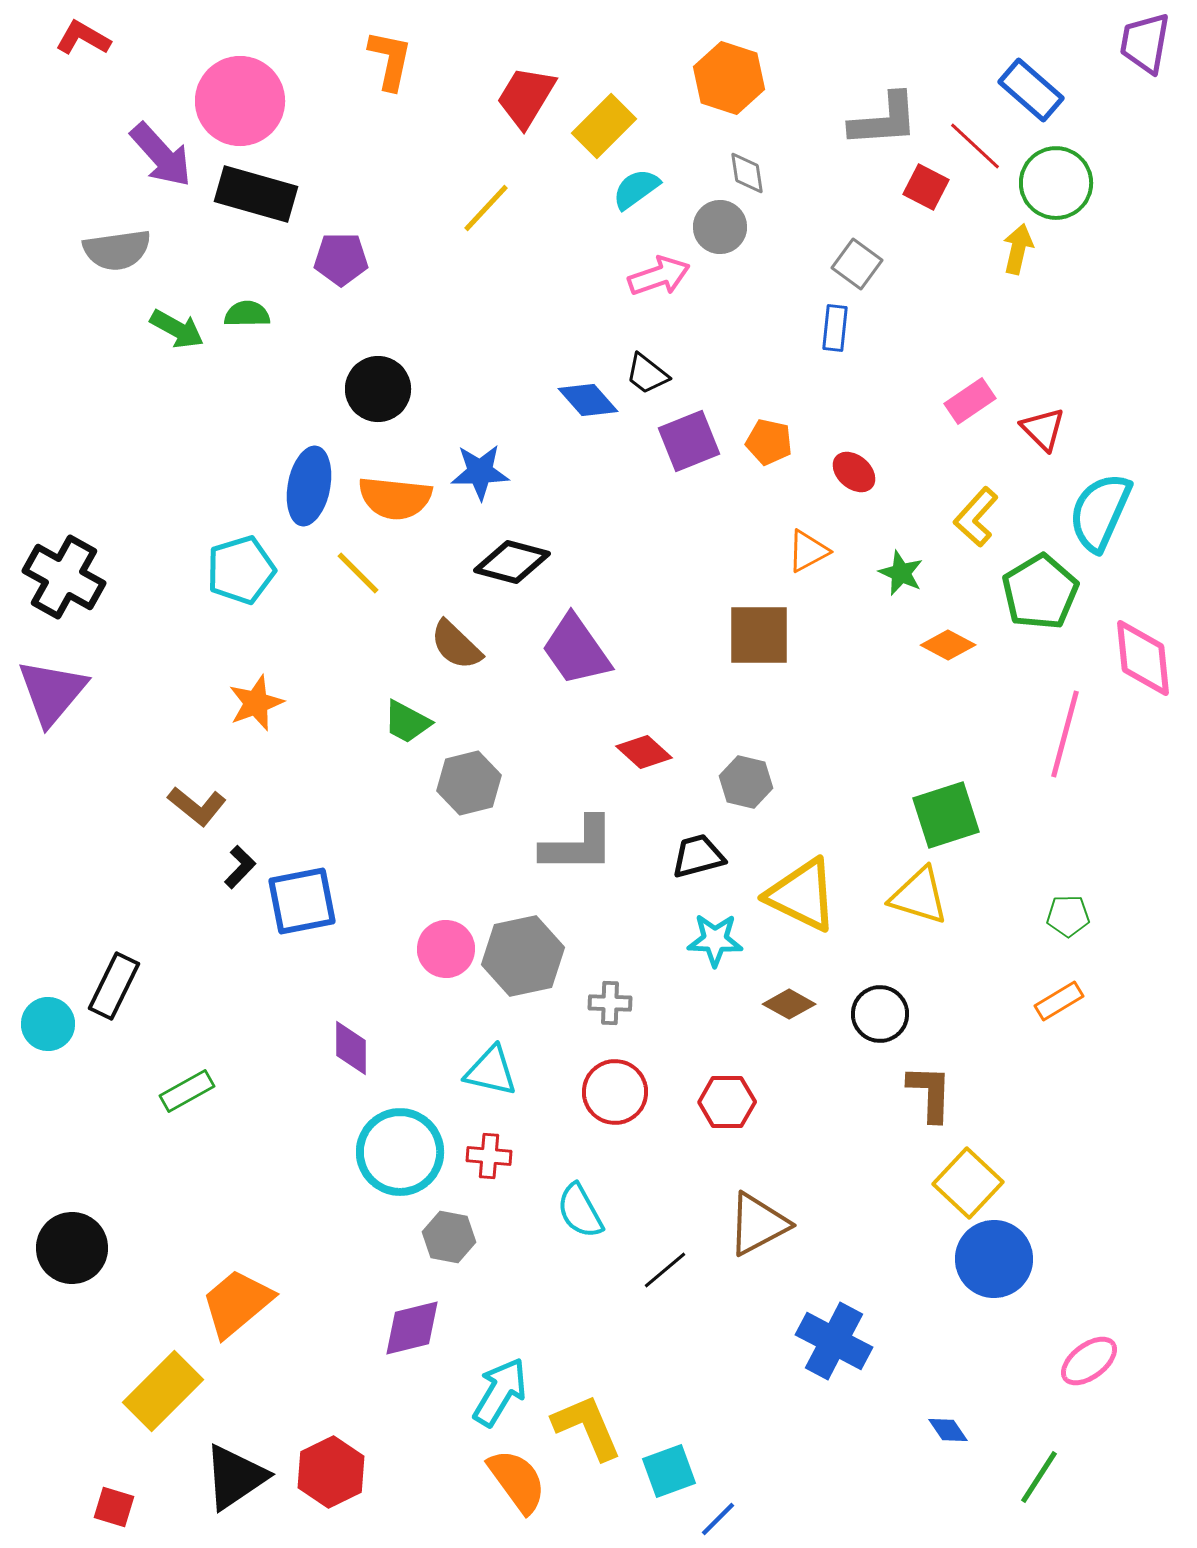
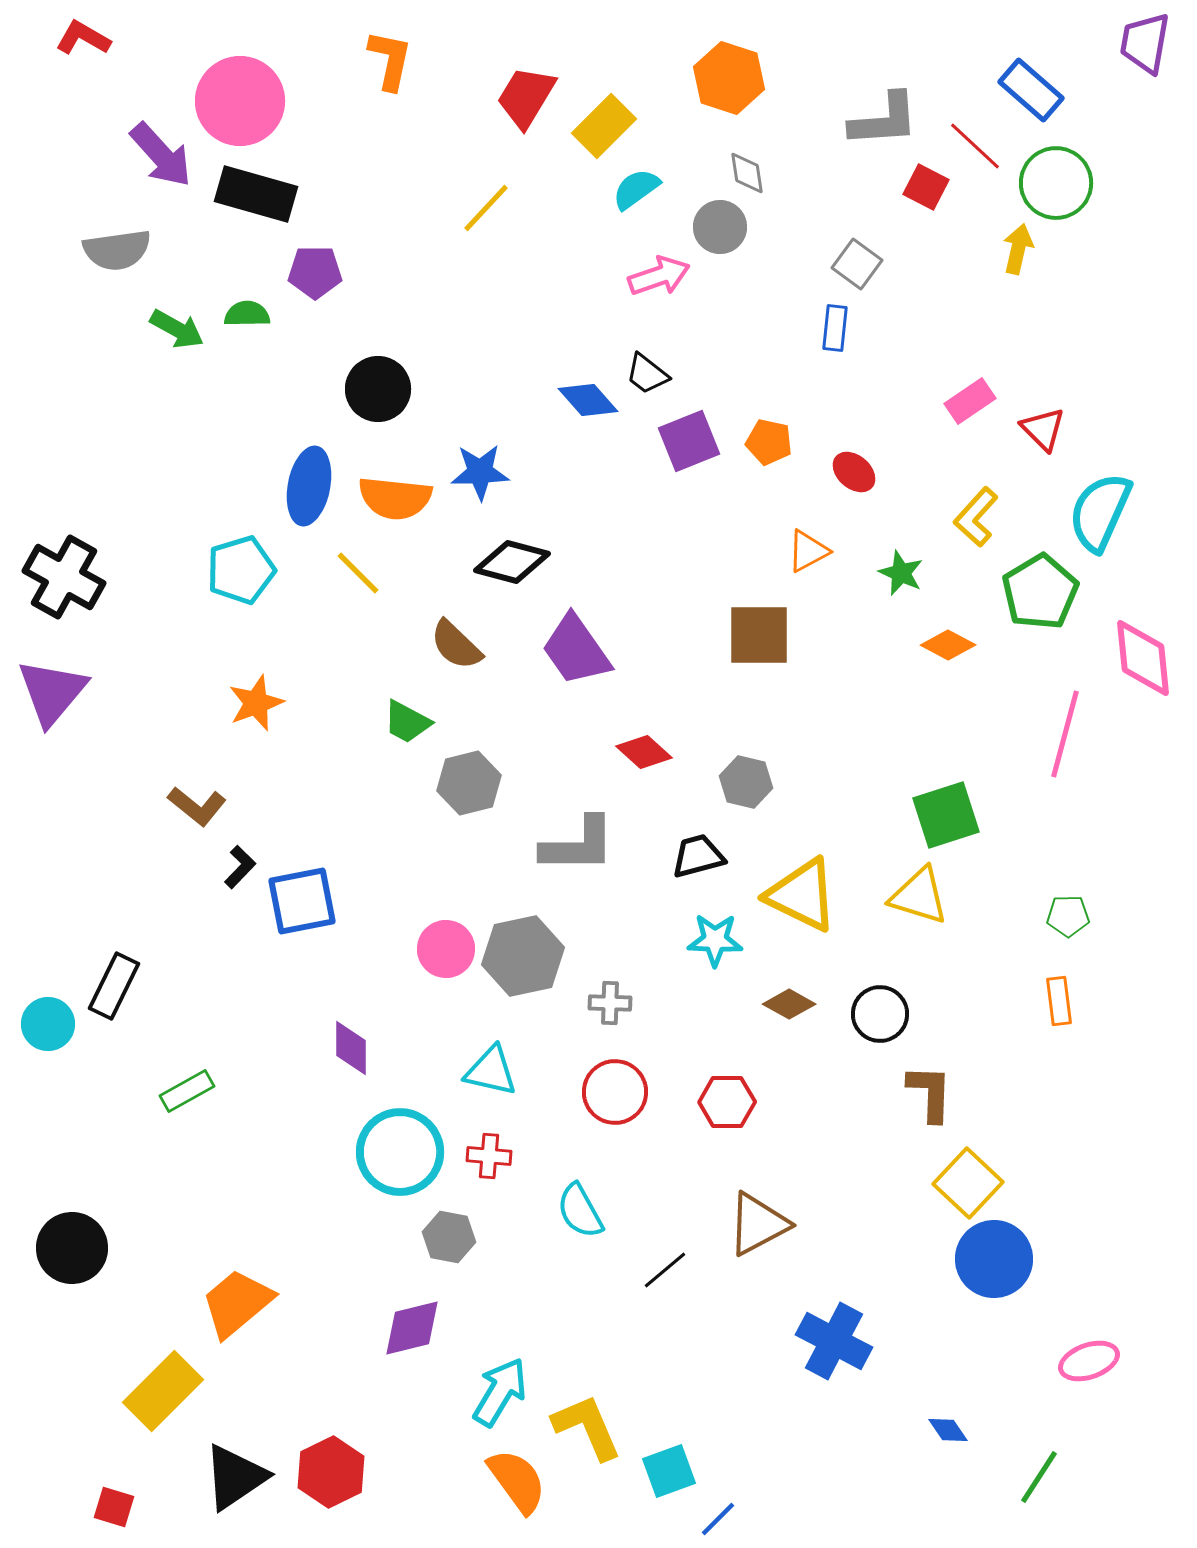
purple pentagon at (341, 259): moved 26 px left, 13 px down
orange rectangle at (1059, 1001): rotated 66 degrees counterclockwise
pink ellipse at (1089, 1361): rotated 18 degrees clockwise
